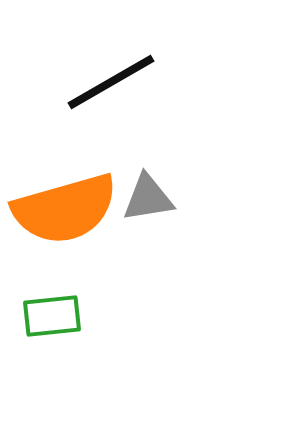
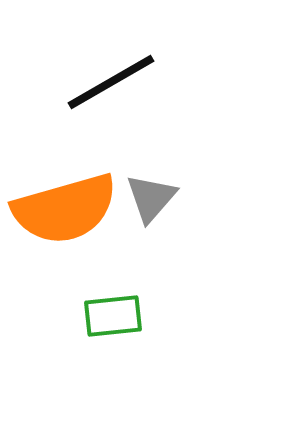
gray triangle: moved 3 px right; rotated 40 degrees counterclockwise
green rectangle: moved 61 px right
